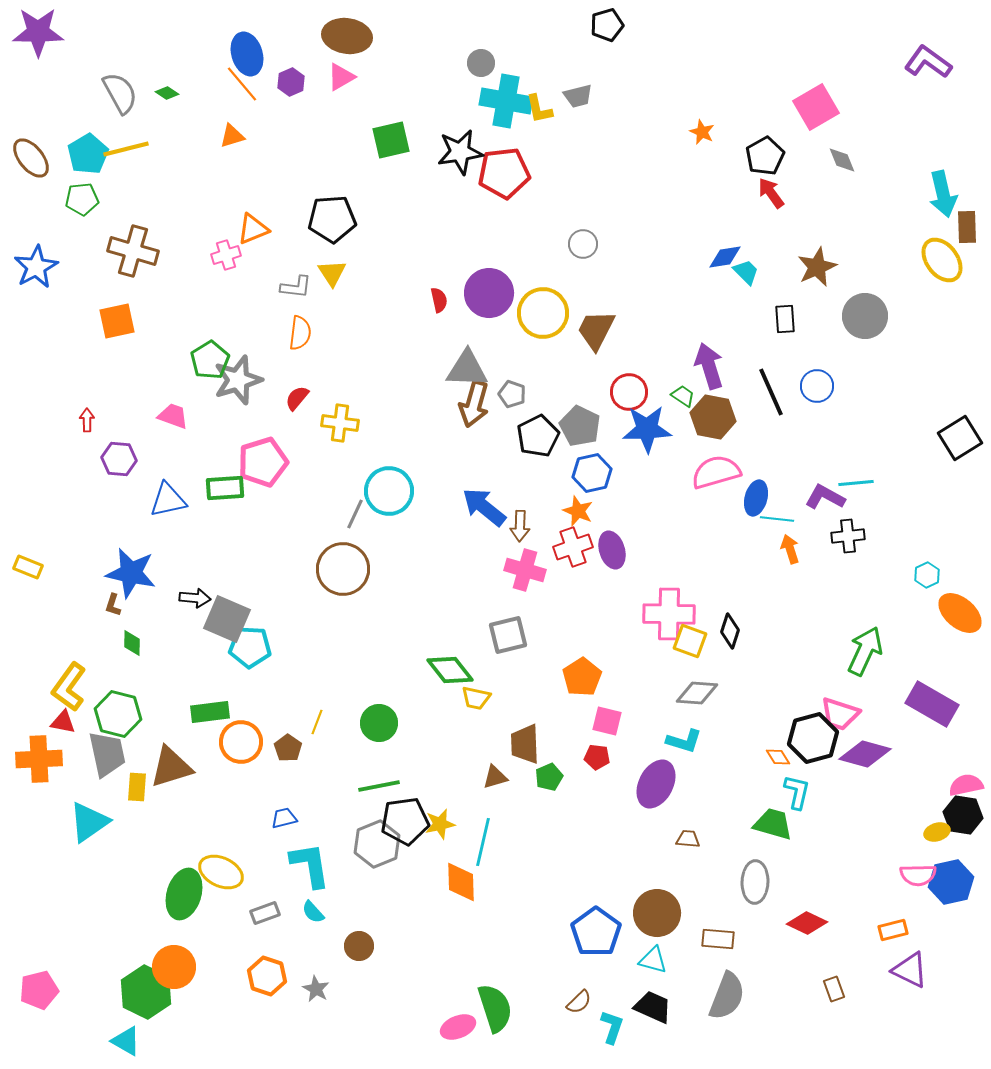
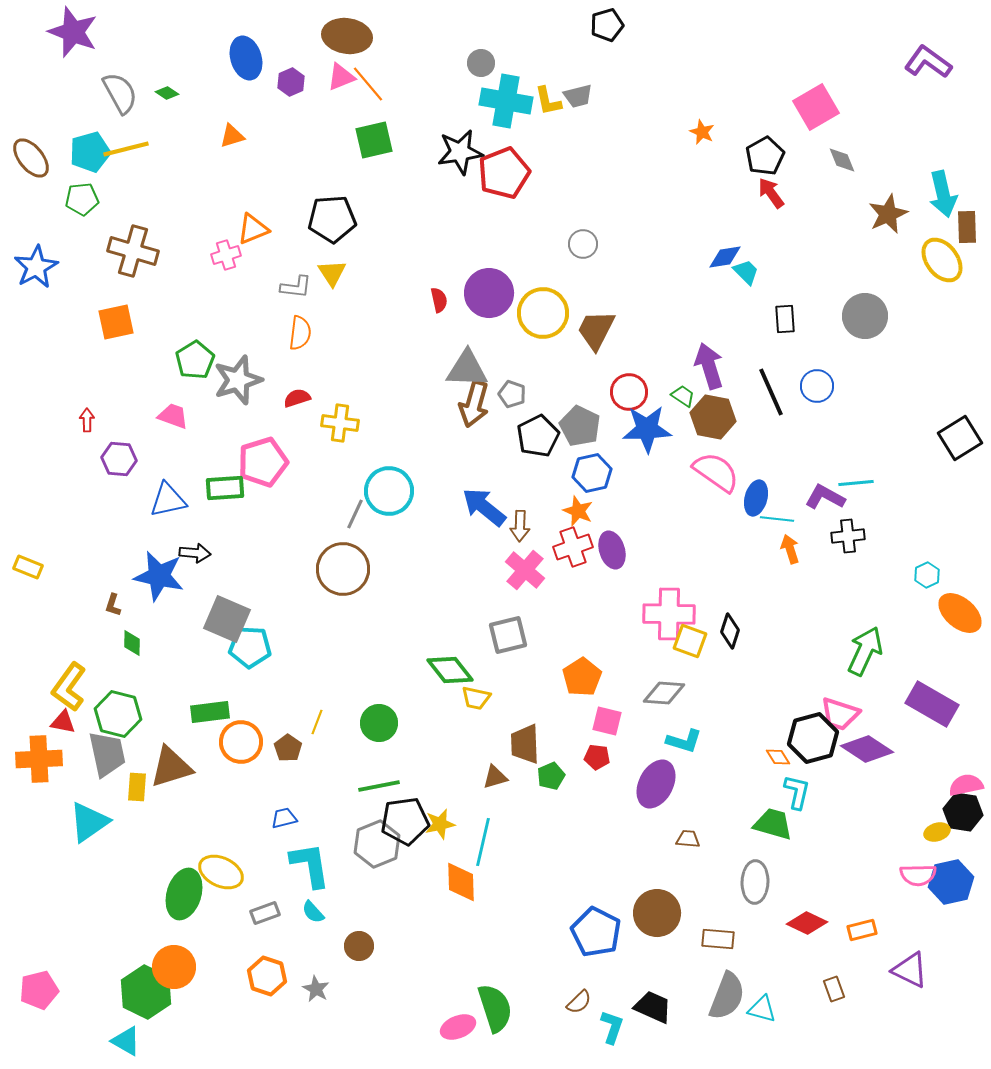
purple star at (38, 32): moved 35 px right; rotated 21 degrees clockwise
blue ellipse at (247, 54): moved 1 px left, 4 px down
pink triangle at (341, 77): rotated 8 degrees clockwise
orange line at (242, 84): moved 126 px right
yellow L-shape at (539, 109): moved 9 px right, 8 px up
green square at (391, 140): moved 17 px left
cyan pentagon at (88, 154): moved 2 px right, 2 px up; rotated 15 degrees clockwise
red pentagon at (504, 173): rotated 15 degrees counterclockwise
brown star at (817, 267): moved 71 px right, 53 px up
orange square at (117, 321): moved 1 px left, 1 px down
green pentagon at (210, 360): moved 15 px left
red semicircle at (297, 398): rotated 32 degrees clockwise
pink semicircle at (716, 472): rotated 51 degrees clockwise
pink cross at (525, 570): rotated 24 degrees clockwise
blue star at (131, 573): moved 28 px right, 3 px down
black arrow at (195, 598): moved 45 px up
gray diamond at (697, 693): moved 33 px left
purple diamond at (865, 754): moved 2 px right, 5 px up; rotated 18 degrees clockwise
green pentagon at (549, 777): moved 2 px right, 1 px up
black hexagon at (963, 815): moved 3 px up
orange rectangle at (893, 930): moved 31 px left
blue pentagon at (596, 932): rotated 9 degrees counterclockwise
cyan triangle at (653, 960): moved 109 px right, 49 px down
